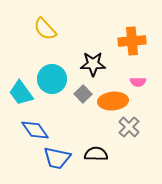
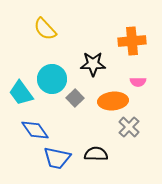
gray square: moved 8 px left, 4 px down
